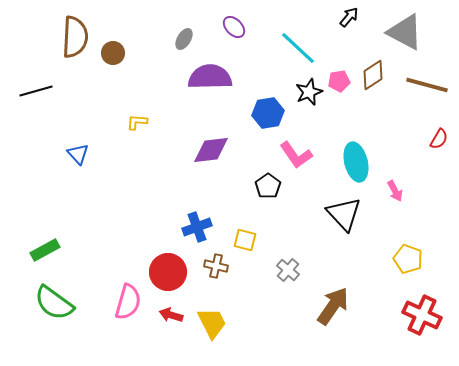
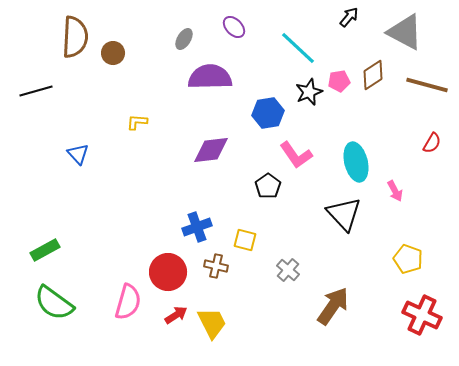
red semicircle: moved 7 px left, 4 px down
red arrow: moved 5 px right; rotated 130 degrees clockwise
